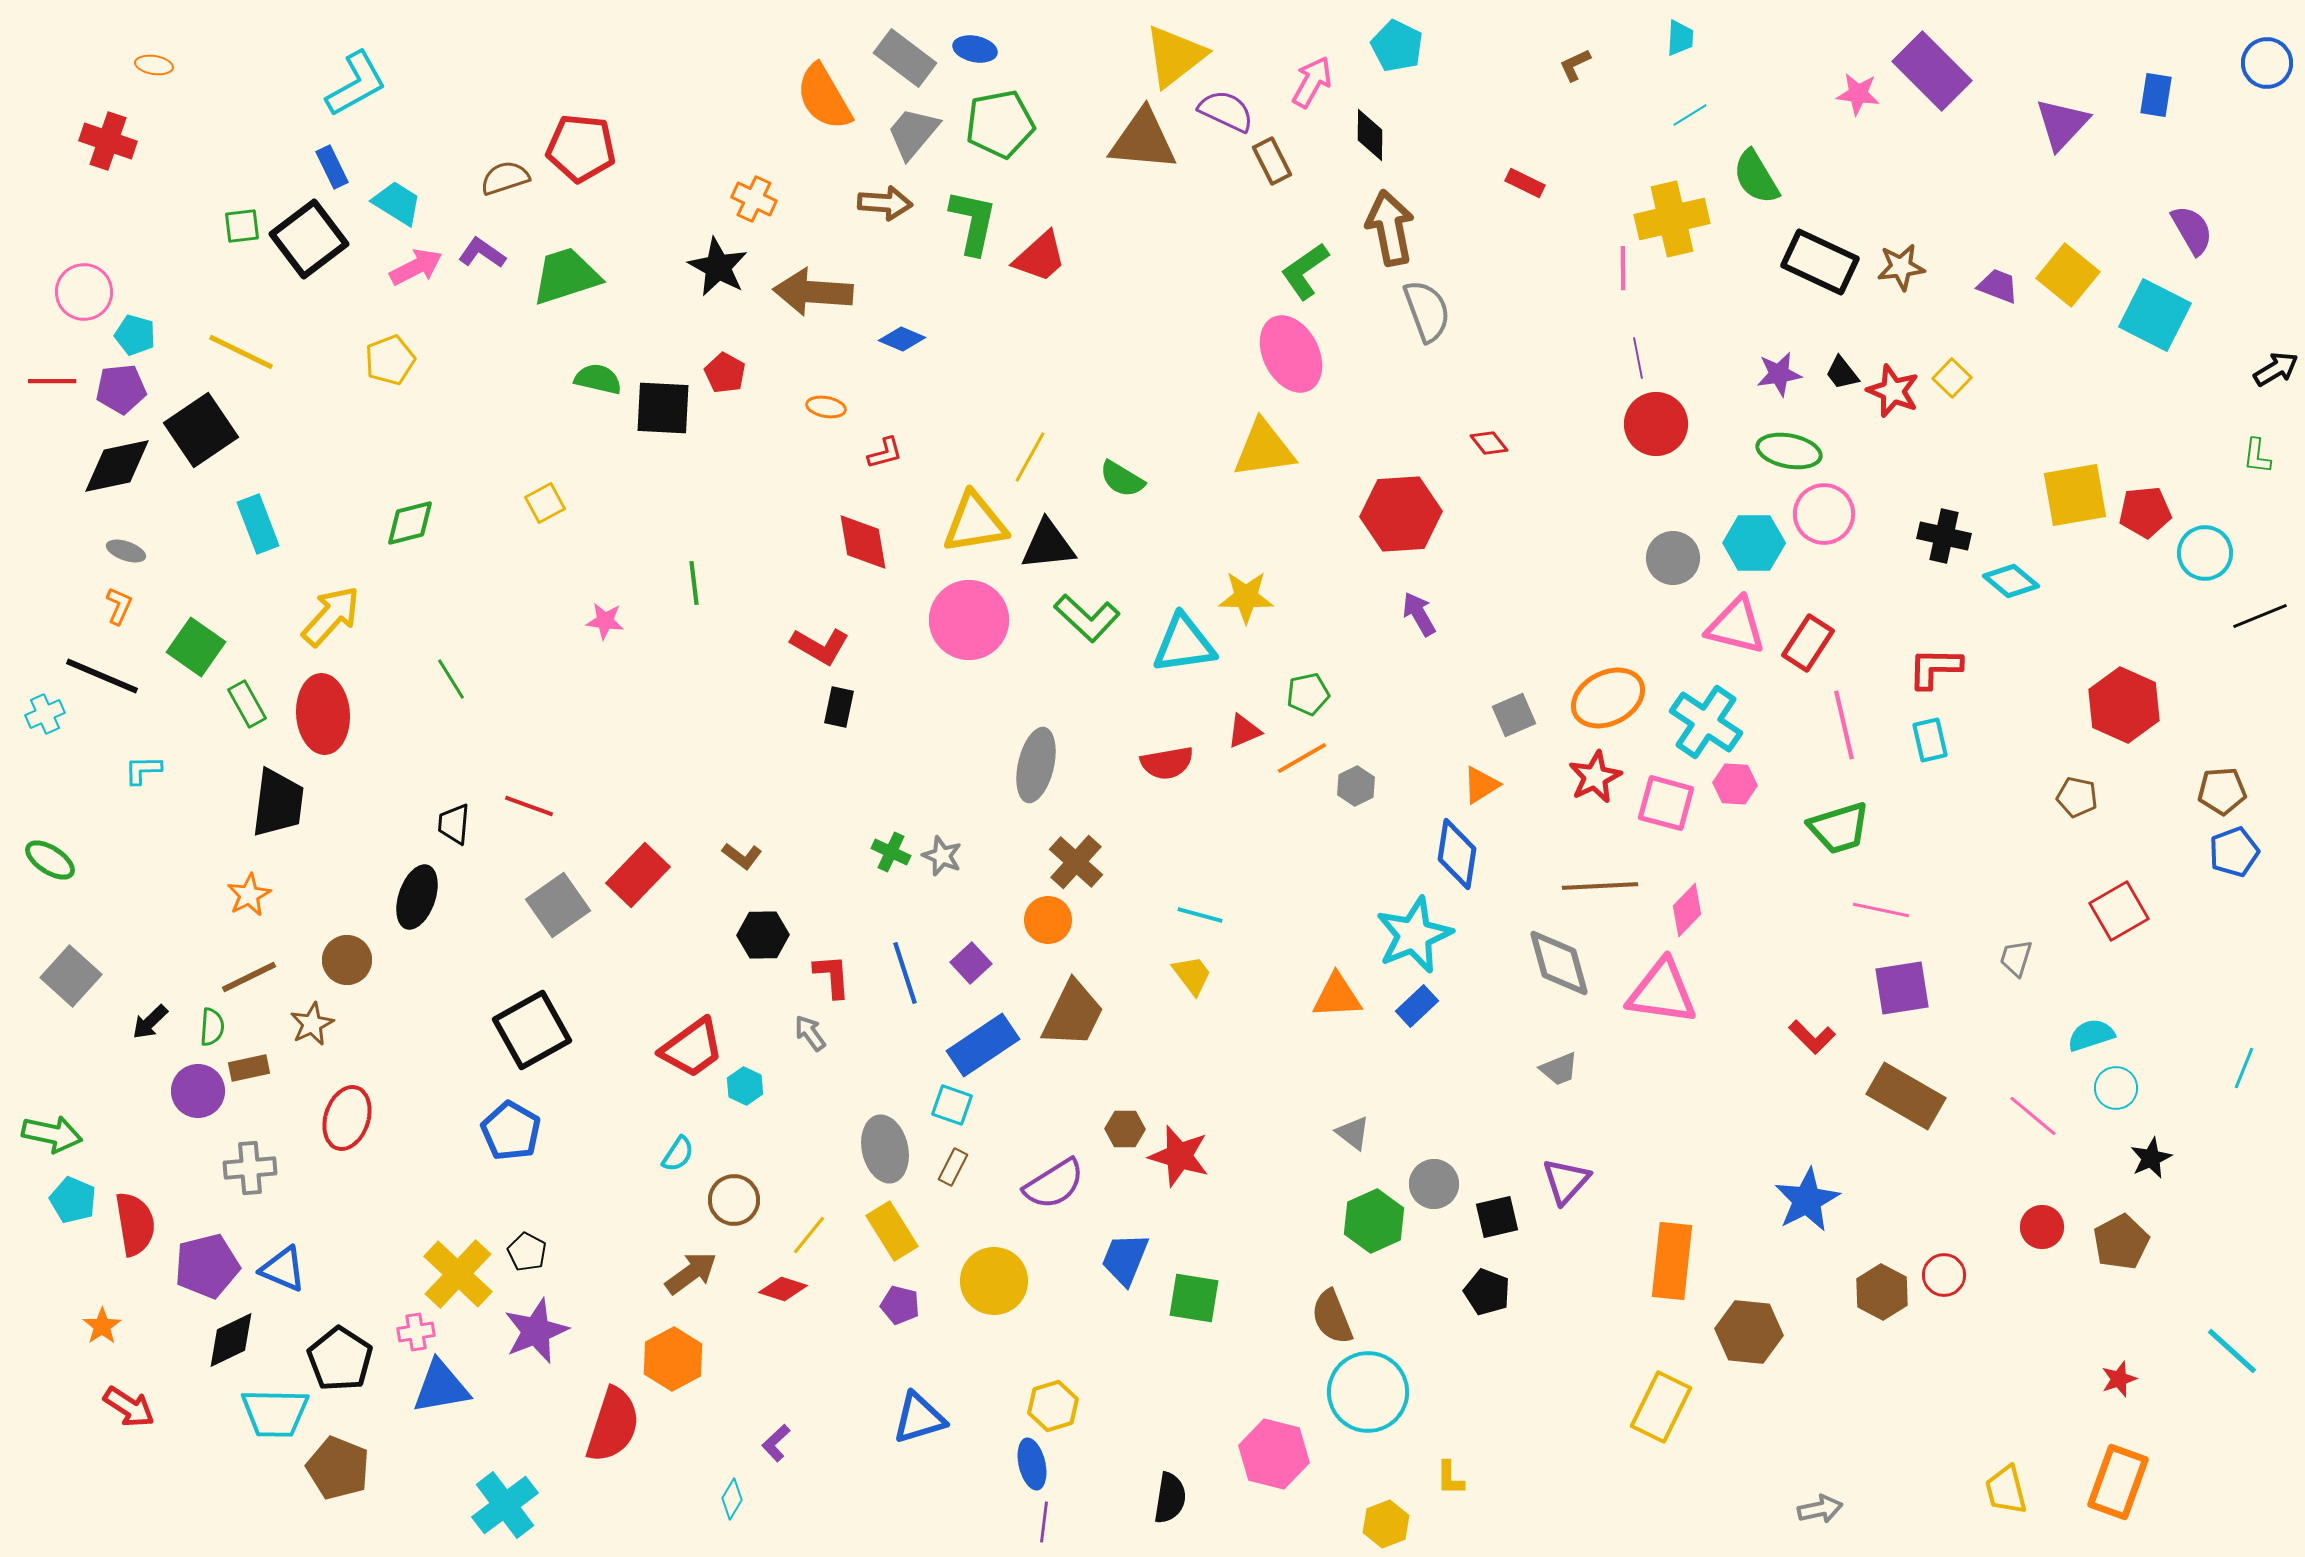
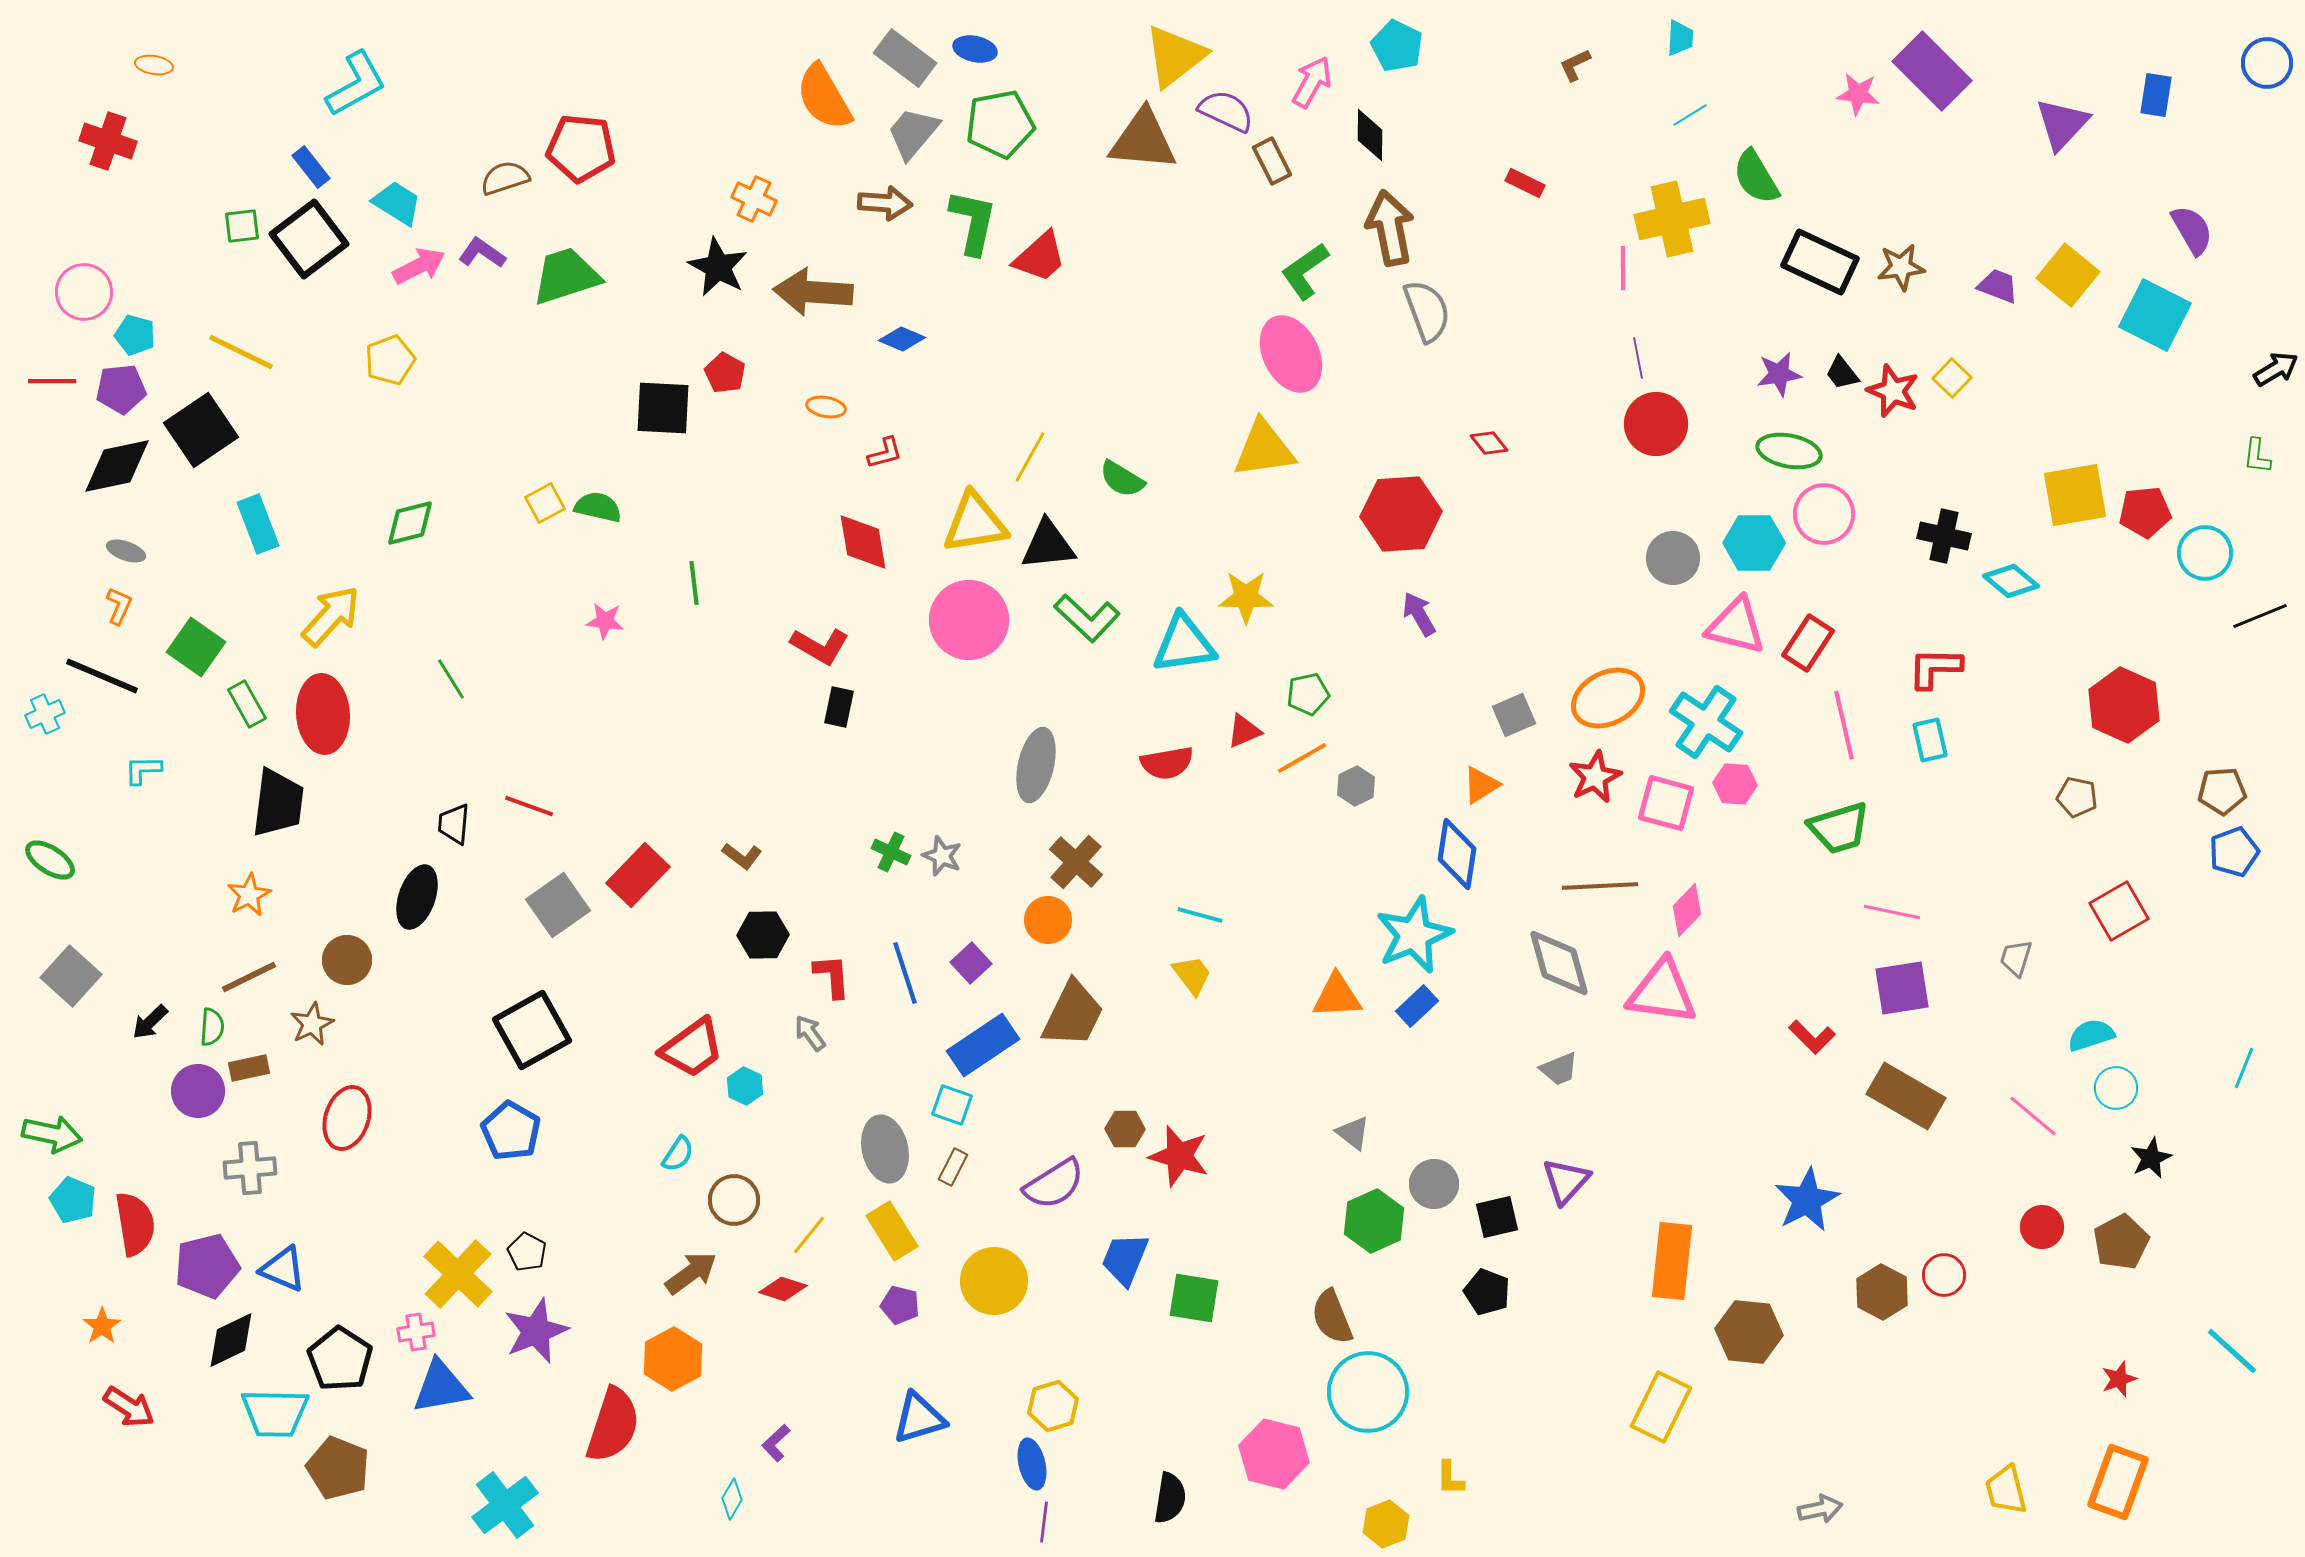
blue rectangle at (332, 167): moved 21 px left; rotated 12 degrees counterclockwise
pink arrow at (416, 267): moved 3 px right, 1 px up
green semicircle at (598, 379): moved 128 px down
pink line at (1881, 910): moved 11 px right, 2 px down
